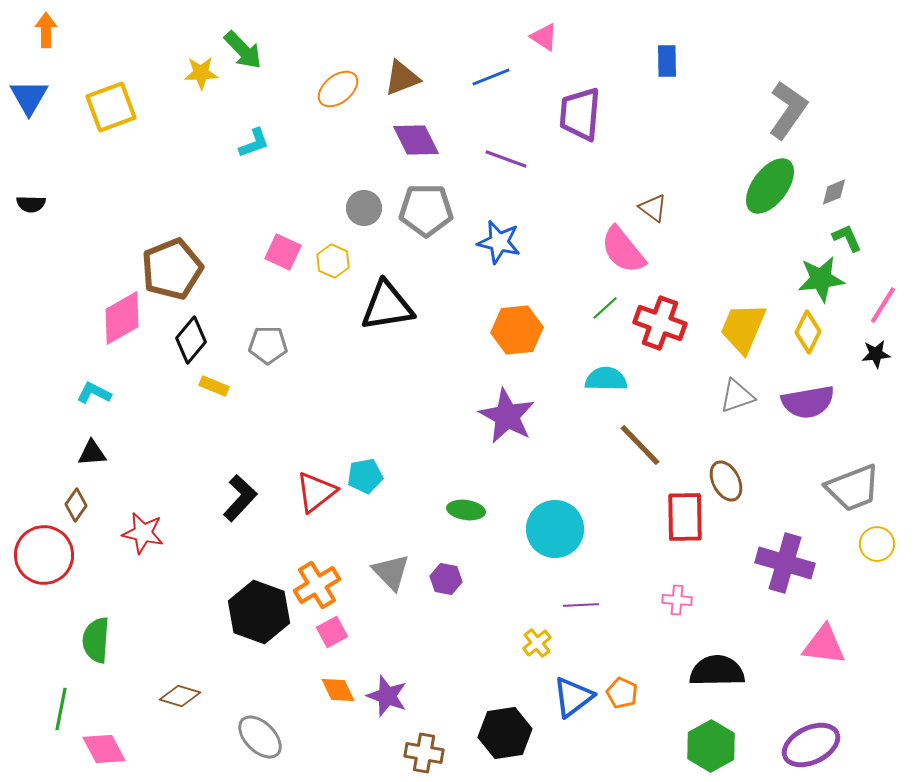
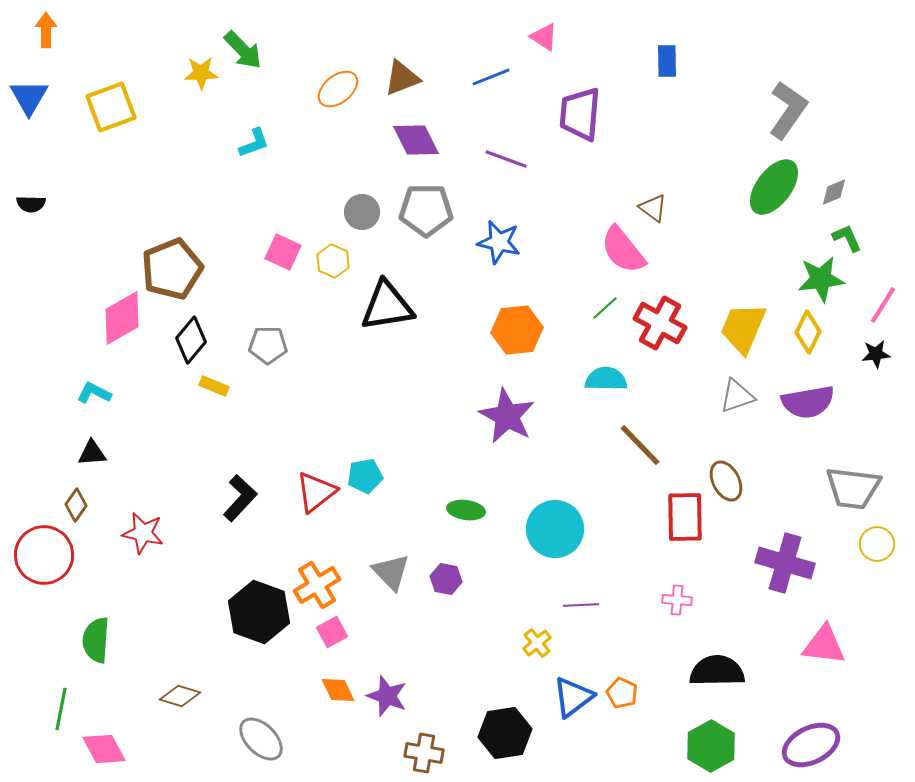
green ellipse at (770, 186): moved 4 px right, 1 px down
gray circle at (364, 208): moved 2 px left, 4 px down
red cross at (660, 323): rotated 9 degrees clockwise
gray trapezoid at (853, 488): rotated 28 degrees clockwise
gray ellipse at (260, 737): moved 1 px right, 2 px down
